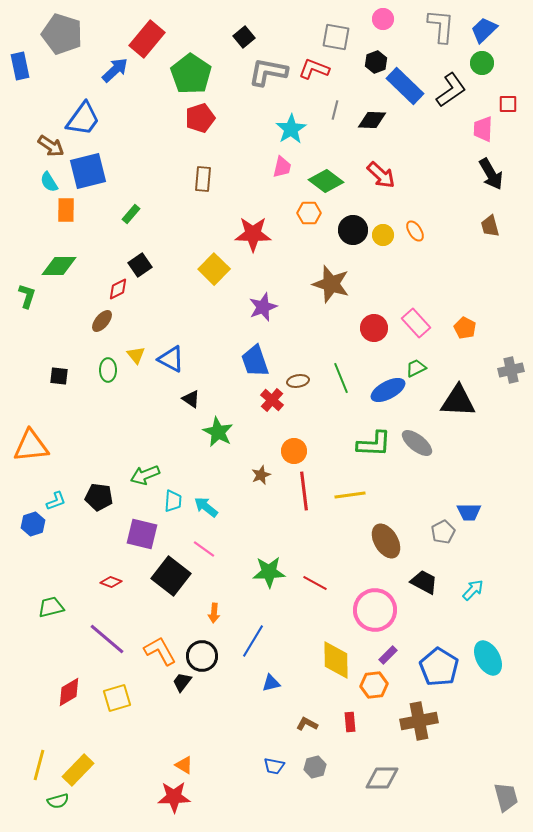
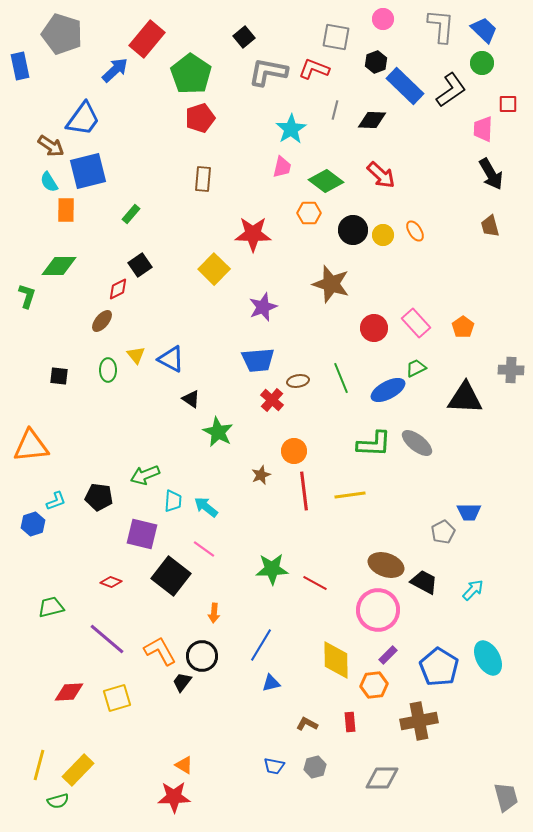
blue trapezoid at (484, 30): rotated 88 degrees clockwise
orange pentagon at (465, 328): moved 2 px left, 1 px up; rotated 10 degrees clockwise
blue trapezoid at (255, 361): moved 3 px right, 1 px up; rotated 76 degrees counterclockwise
gray cross at (511, 370): rotated 15 degrees clockwise
black triangle at (458, 401): moved 7 px right, 3 px up
brown ellipse at (386, 541): moved 24 px down; rotated 40 degrees counterclockwise
green star at (269, 572): moved 3 px right, 3 px up
pink circle at (375, 610): moved 3 px right
blue line at (253, 641): moved 8 px right, 4 px down
red diamond at (69, 692): rotated 28 degrees clockwise
